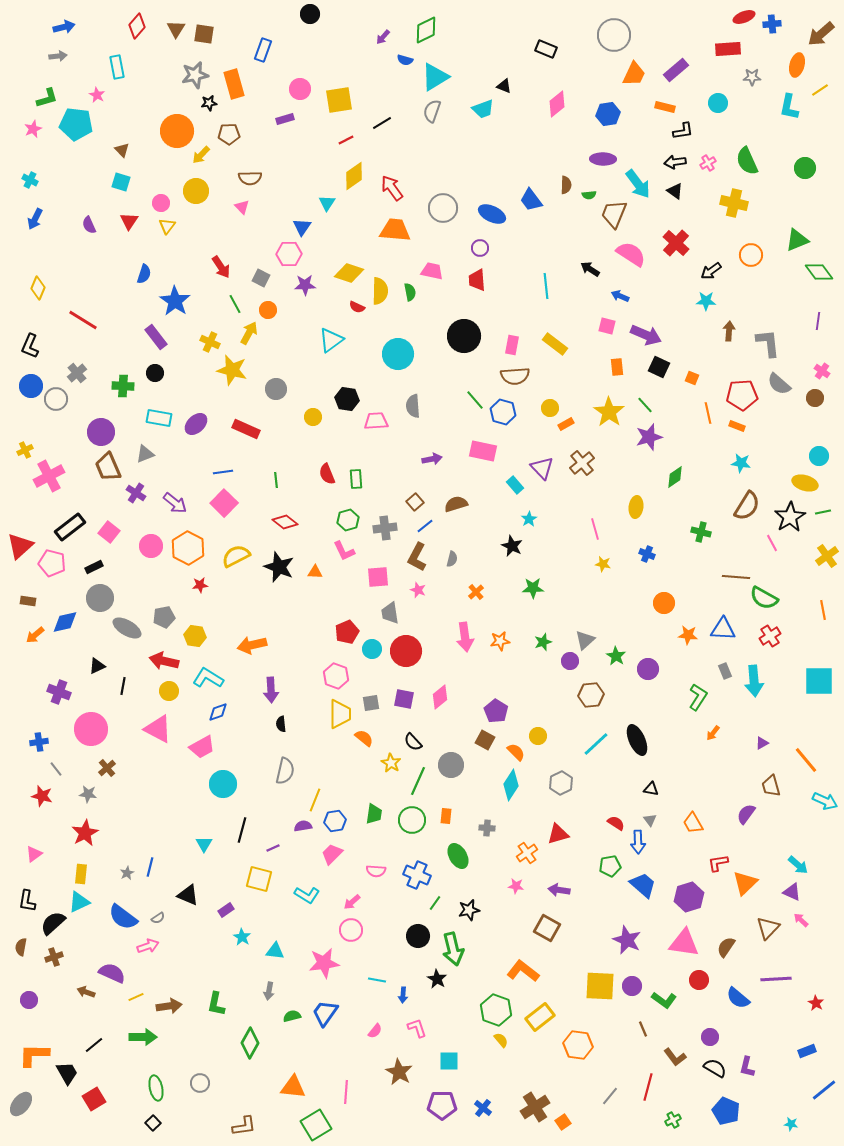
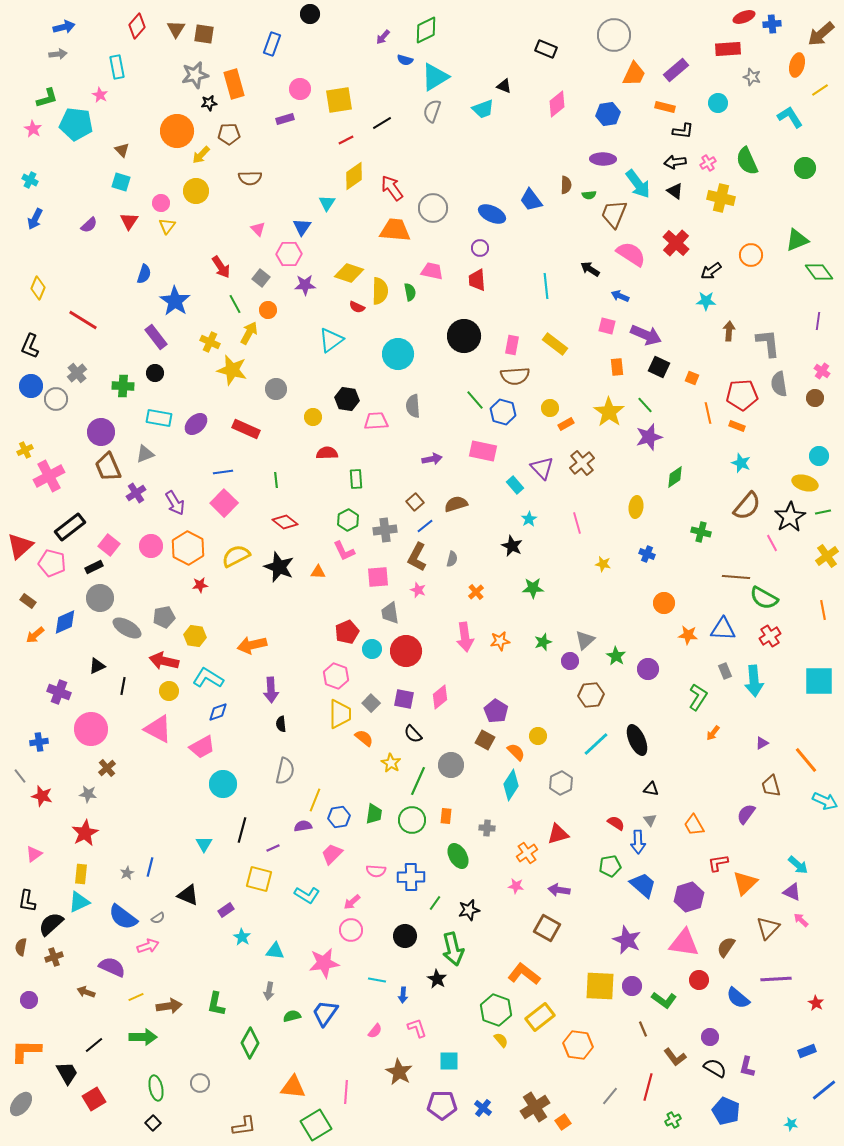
blue rectangle at (263, 50): moved 9 px right, 6 px up
gray arrow at (58, 56): moved 2 px up
gray star at (752, 77): rotated 18 degrees clockwise
pink star at (97, 95): moved 3 px right
cyan L-shape at (789, 107): moved 1 px right, 10 px down; rotated 136 degrees clockwise
pink star at (33, 129): rotated 18 degrees counterclockwise
black L-shape at (683, 131): rotated 15 degrees clockwise
yellow cross at (734, 203): moved 13 px left, 5 px up
pink triangle at (242, 207): moved 16 px right, 22 px down
gray circle at (443, 208): moved 10 px left
purple semicircle at (89, 225): rotated 108 degrees counterclockwise
gray square at (261, 278): rotated 12 degrees clockwise
gray semicircle at (779, 384): rotated 40 degrees clockwise
cyan star at (741, 463): rotated 12 degrees clockwise
red semicircle at (327, 474): moved 21 px up; rotated 110 degrees clockwise
purple cross at (136, 493): rotated 24 degrees clockwise
purple arrow at (175, 503): rotated 20 degrees clockwise
brown semicircle at (747, 506): rotated 8 degrees clockwise
green hexagon at (348, 520): rotated 10 degrees counterclockwise
gray cross at (385, 528): moved 2 px down
pink line at (595, 529): moved 18 px left, 6 px up
pink square at (109, 532): moved 13 px down
orange triangle at (315, 572): moved 3 px right
brown rectangle at (28, 601): rotated 28 degrees clockwise
blue diamond at (65, 622): rotated 12 degrees counterclockwise
gray square at (371, 703): rotated 36 degrees counterclockwise
black semicircle at (413, 742): moved 8 px up
gray line at (56, 769): moved 36 px left, 7 px down
blue hexagon at (335, 821): moved 4 px right, 4 px up
orange trapezoid at (693, 823): moved 1 px right, 2 px down
blue cross at (417, 875): moved 6 px left, 2 px down; rotated 24 degrees counterclockwise
black semicircle at (53, 923): moved 2 px left, 1 px down
black circle at (418, 936): moved 13 px left
orange L-shape at (523, 971): moved 1 px right, 3 px down
purple semicircle at (112, 973): moved 6 px up
orange L-shape at (34, 1055): moved 8 px left, 4 px up
